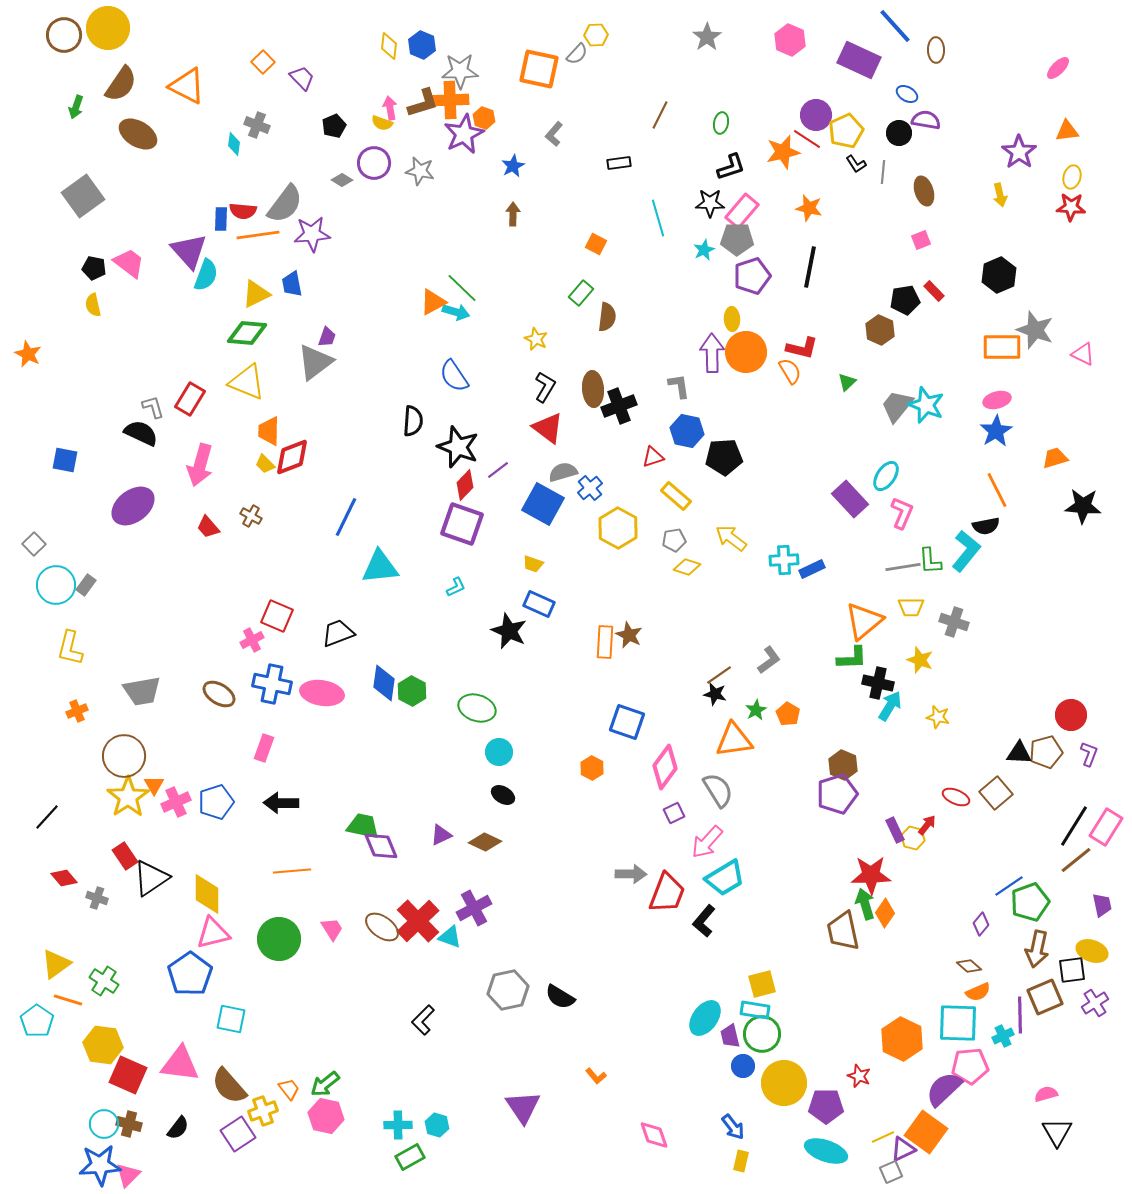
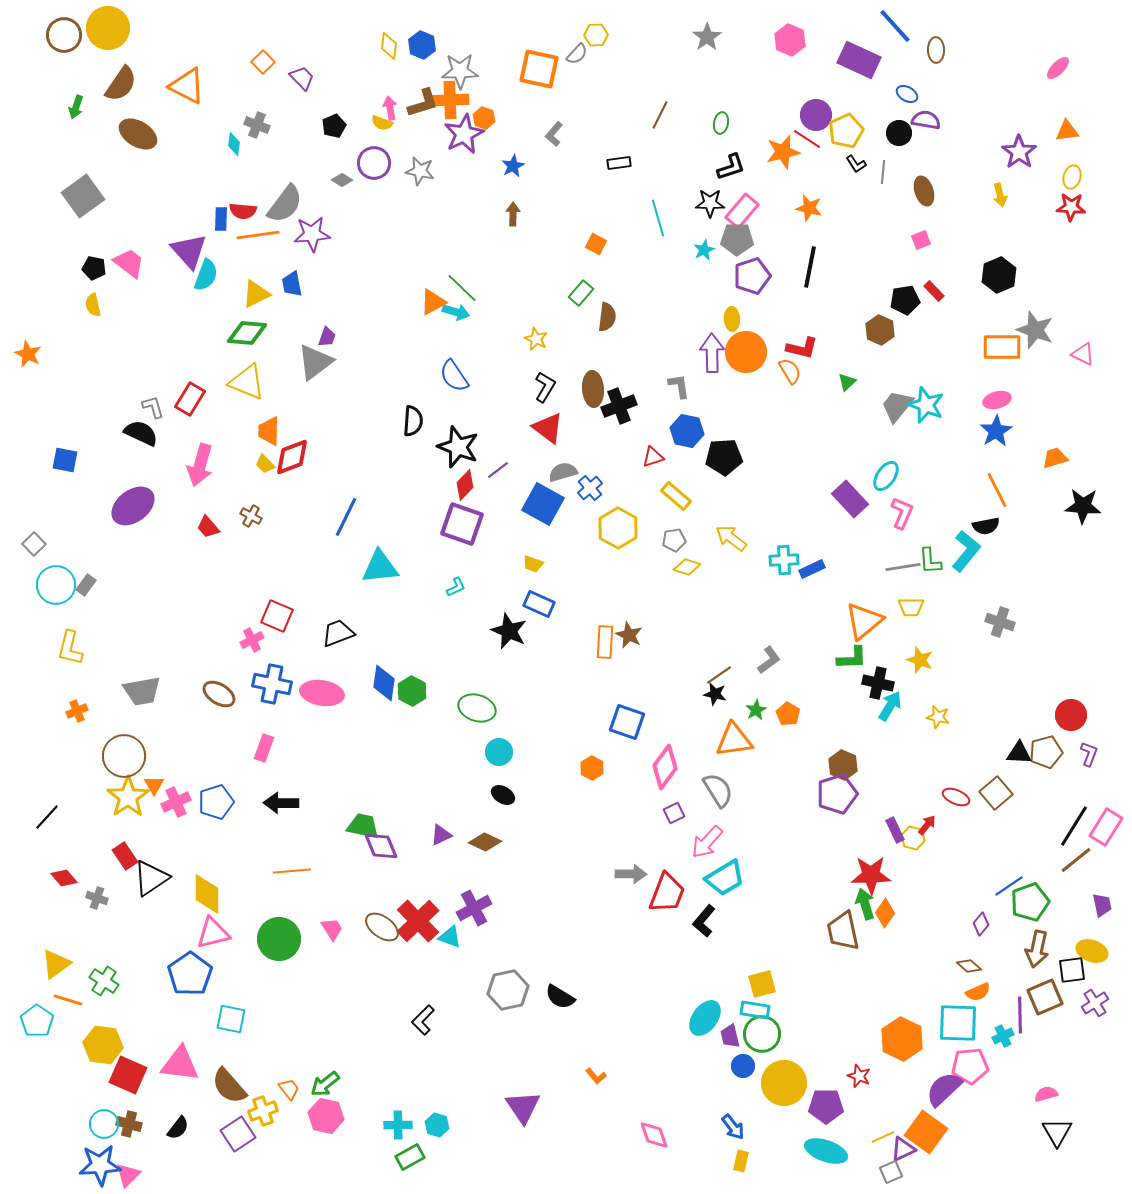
gray cross at (954, 622): moved 46 px right
